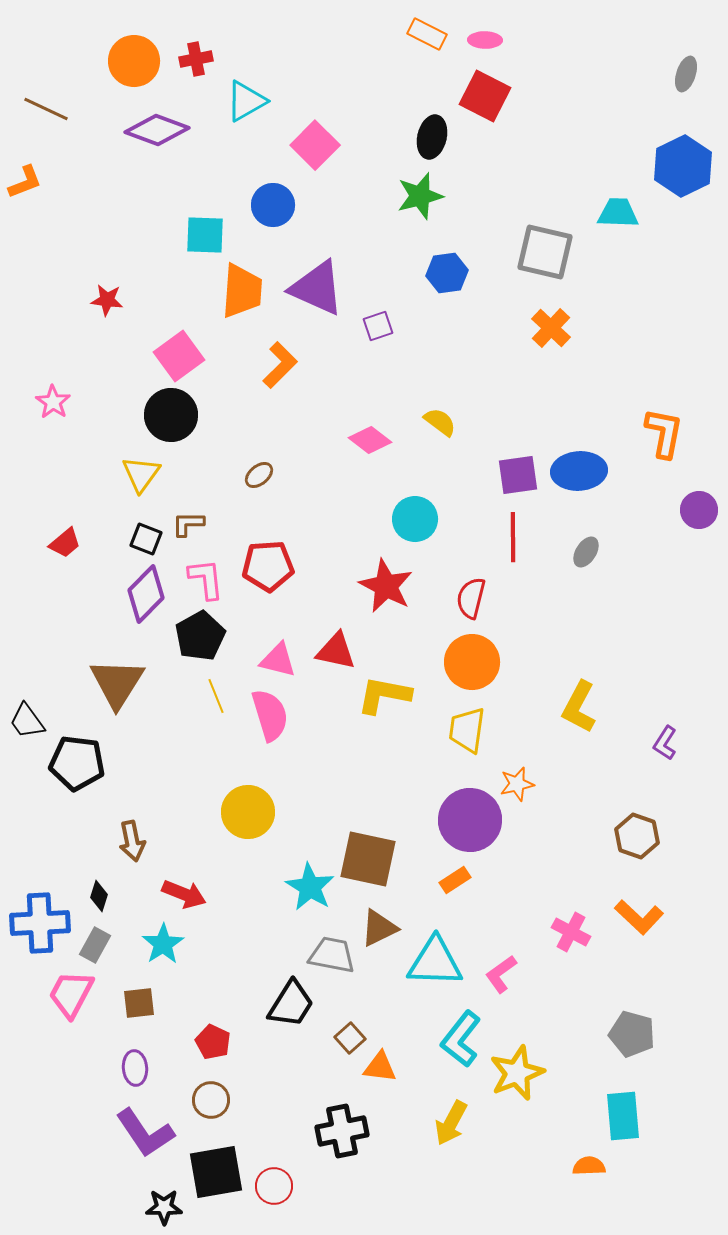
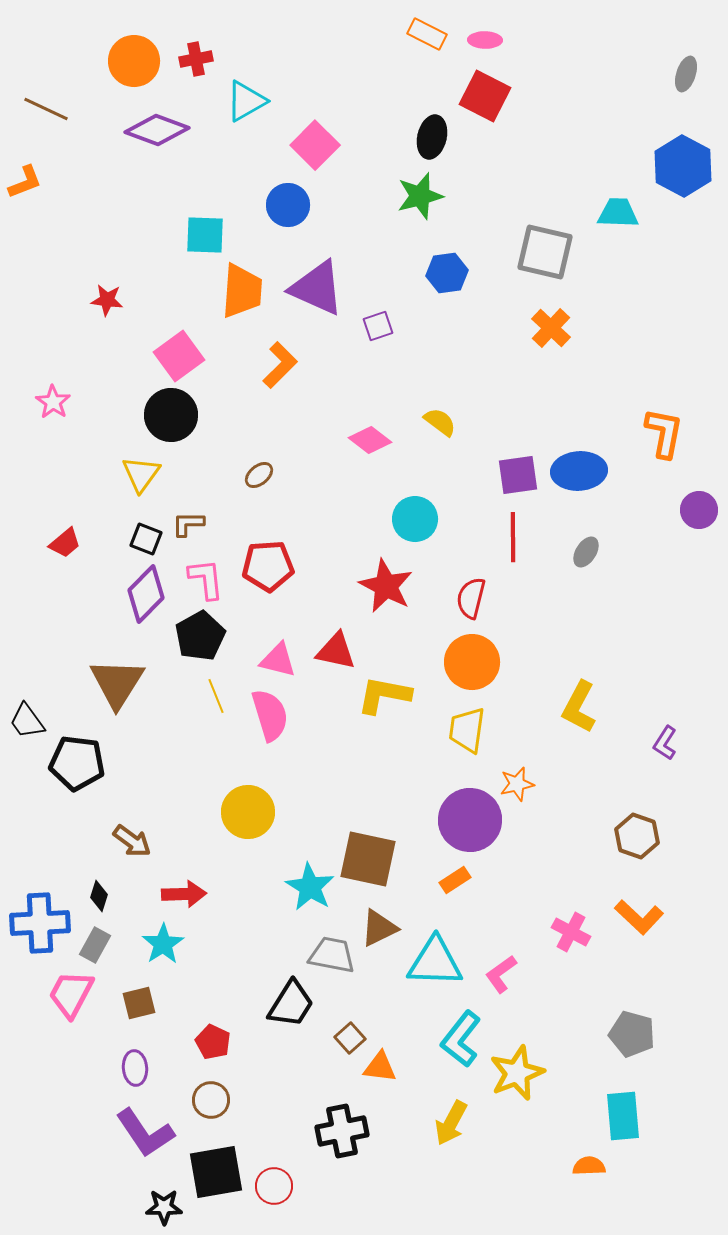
blue hexagon at (683, 166): rotated 6 degrees counterclockwise
blue circle at (273, 205): moved 15 px right
brown arrow at (132, 841): rotated 42 degrees counterclockwise
red arrow at (184, 894): rotated 24 degrees counterclockwise
brown square at (139, 1003): rotated 8 degrees counterclockwise
